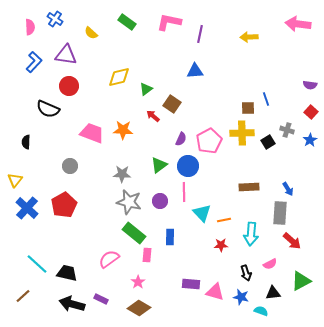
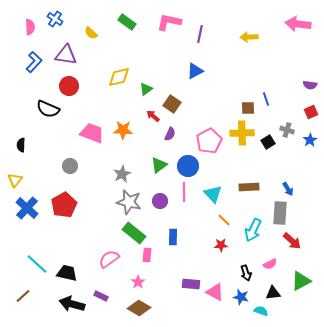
blue triangle at (195, 71): rotated 24 degrees counterclockwise
red square at (311, 112): rotated 24 degrees clockwise
purple semicircle at (181, 139): moved 11 px left, 5 px up
black semicircle at (26, 142): moved 5 px left, 3 px down
gray star at (122, 174): rotated 30 degrees counterclockwise
cyan triangle at (202, 213): moved 11 px right, 19 px up
orange line at (224, 220): rotated 56 degrees clockwise
cyan arrow at (251, 234): moved 2 px right, 4 px up; rotated 20 degrees clockwise
blue rectangle at (170, 237): moved 3 px right
pink triangle at (215, 292): rotated 12 degrees clockwise
purple rectangle at (101, 299): moved 3 px up
